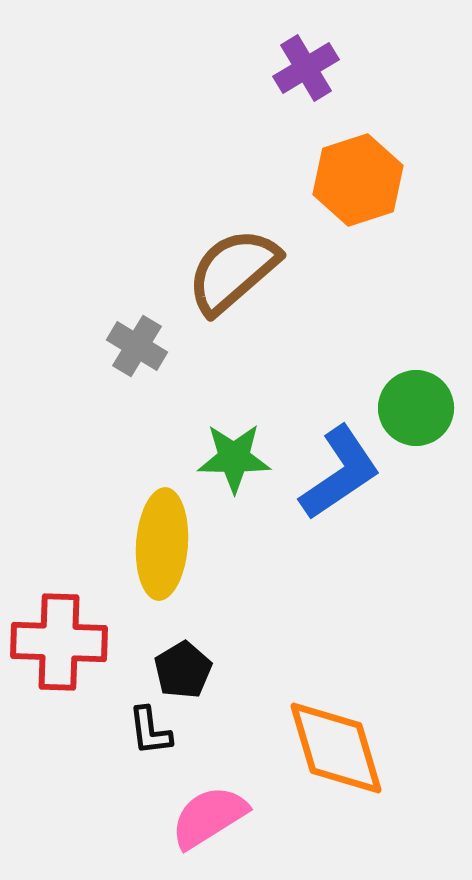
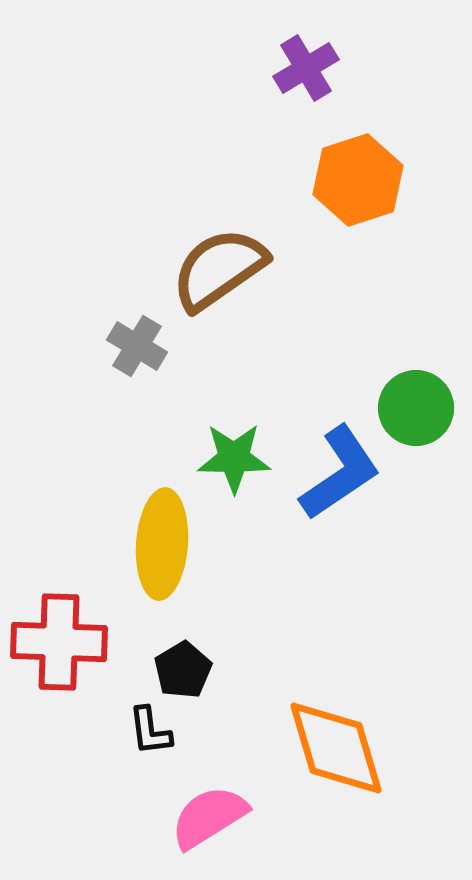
brown semicircle: moved 14 px left, 2 px up; rotated 6 degrees clockwise
